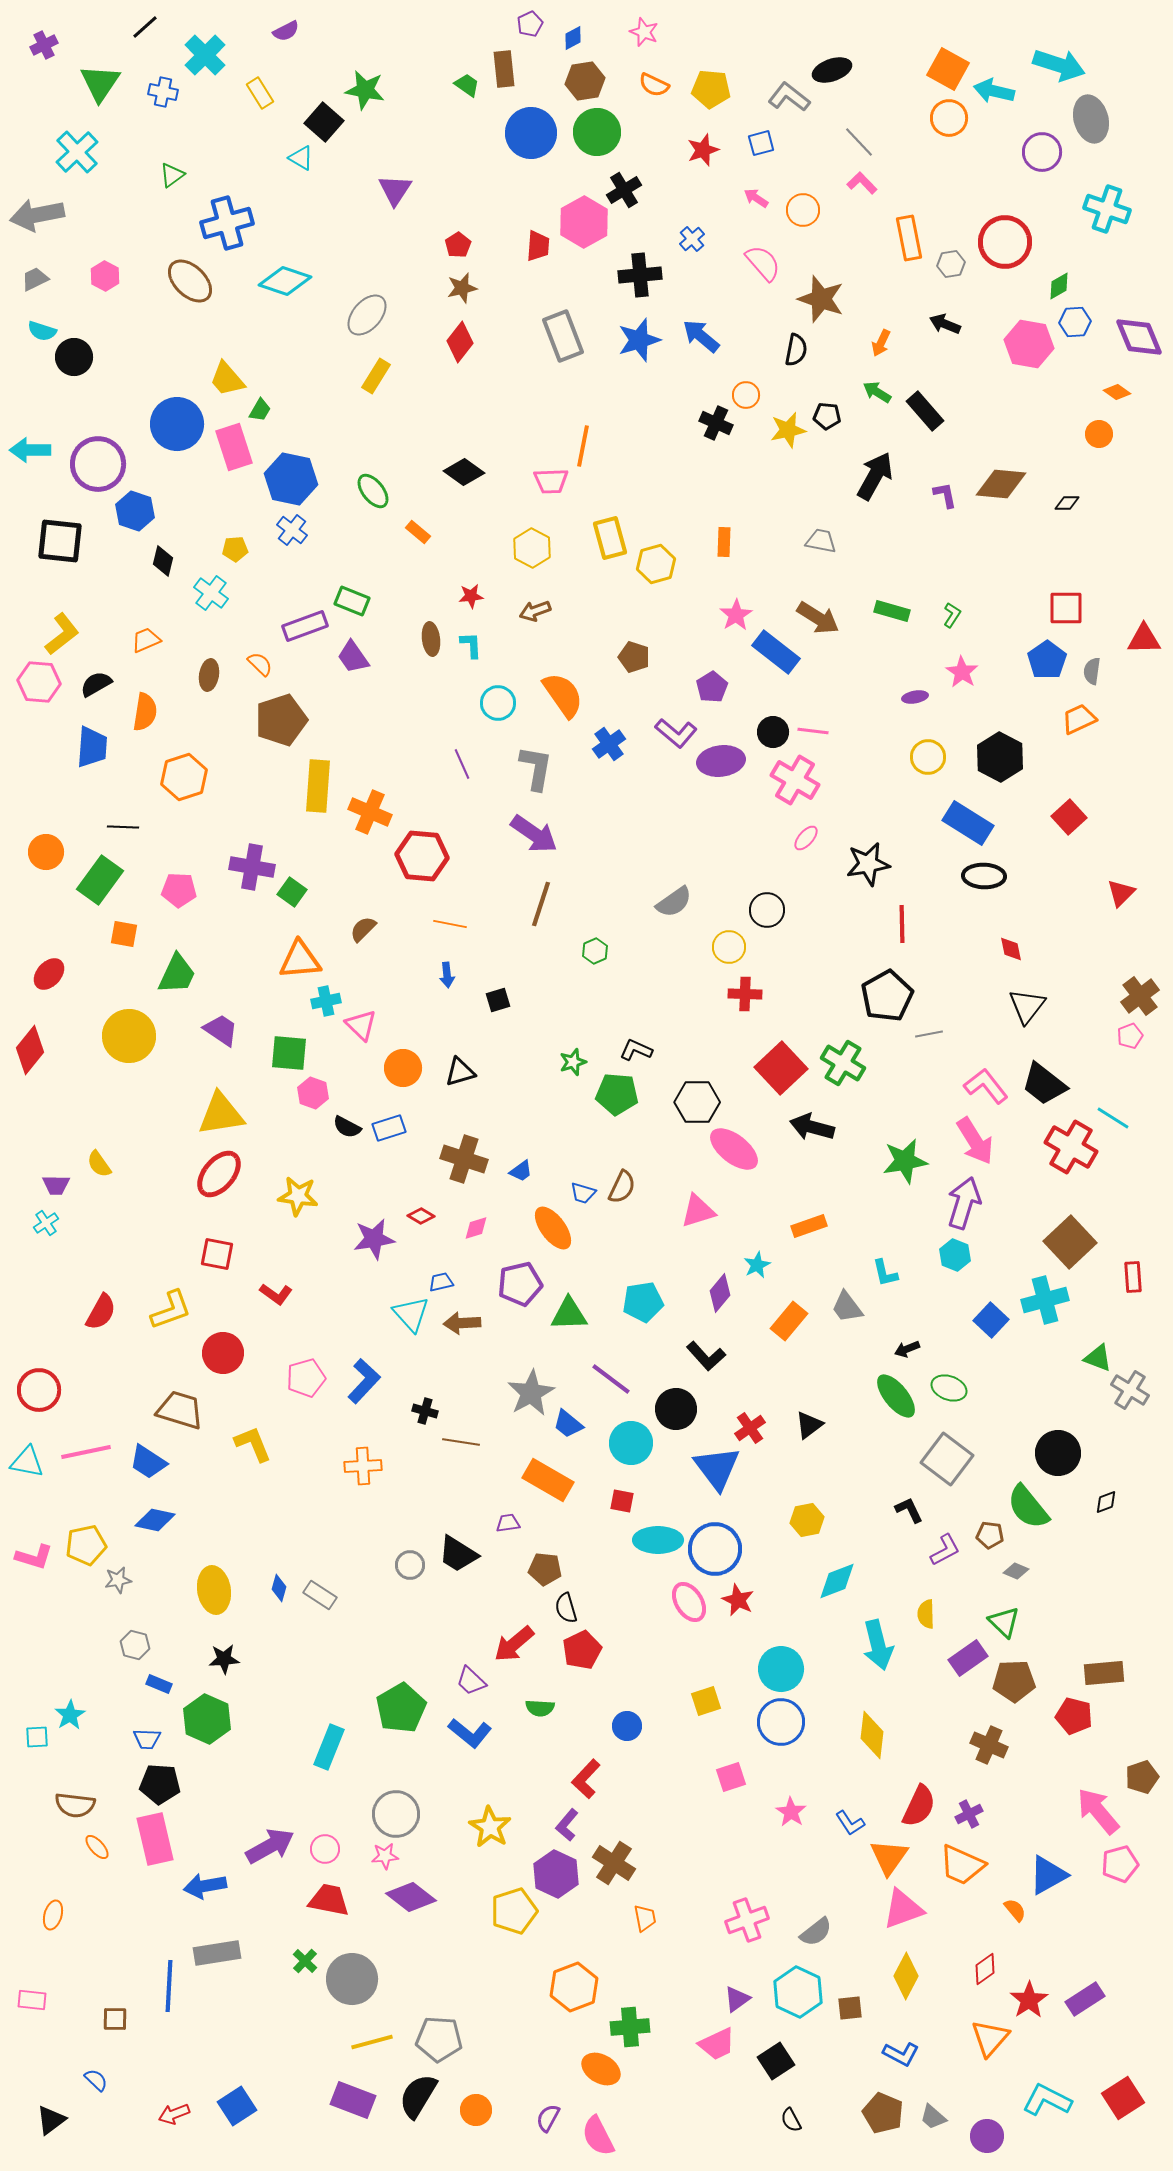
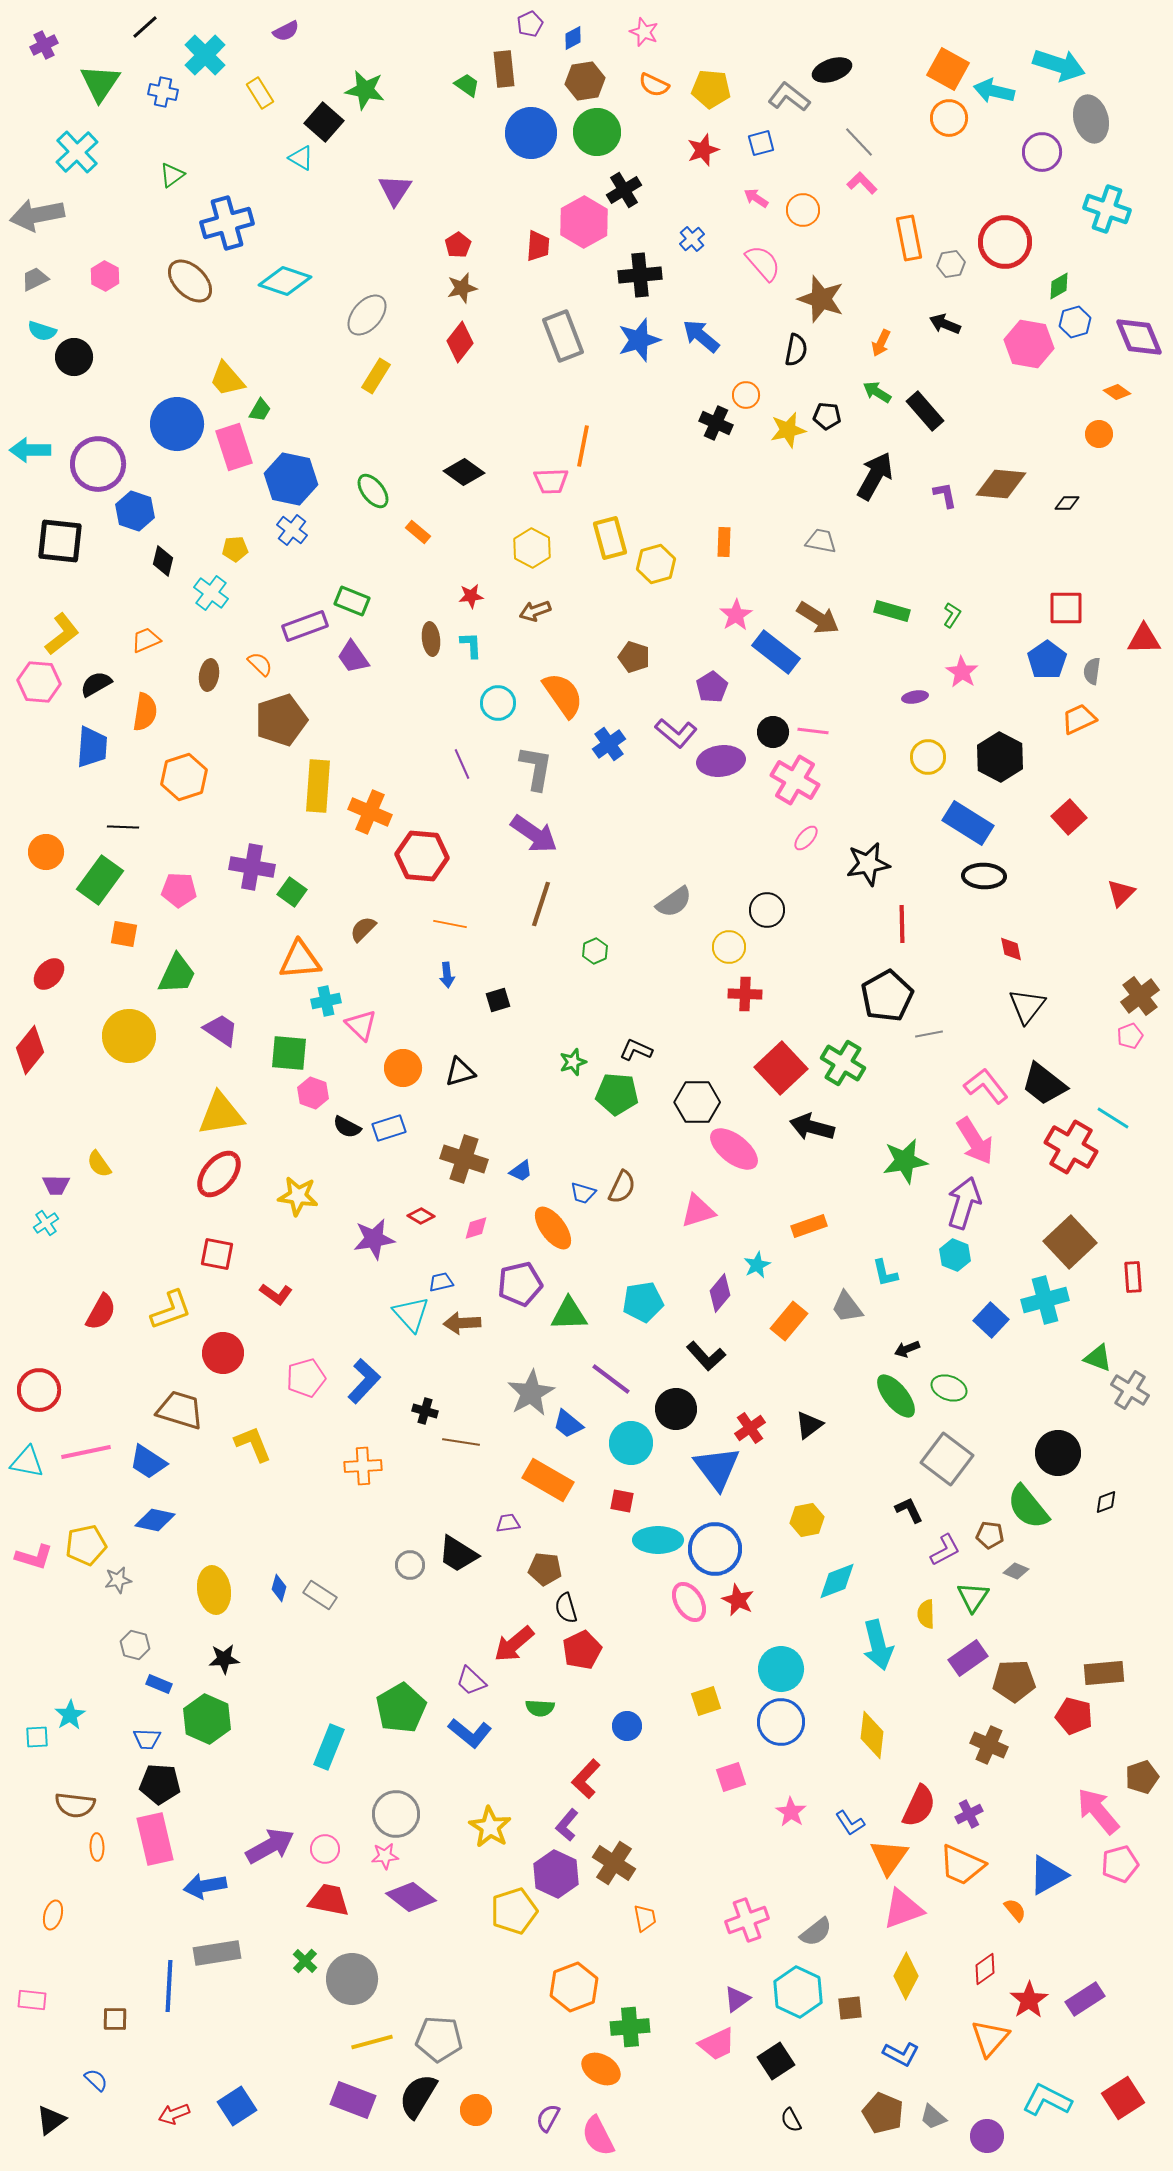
blue hexagon at (1075, 322): rotated 12 degrees counterclockwise
green triangle at (1004, 1622): moved 31 px left, 25 px up; rotated 20 degrees clockwise
orange ellipse at (97, 1847): rotated 40 degrees clockwise
